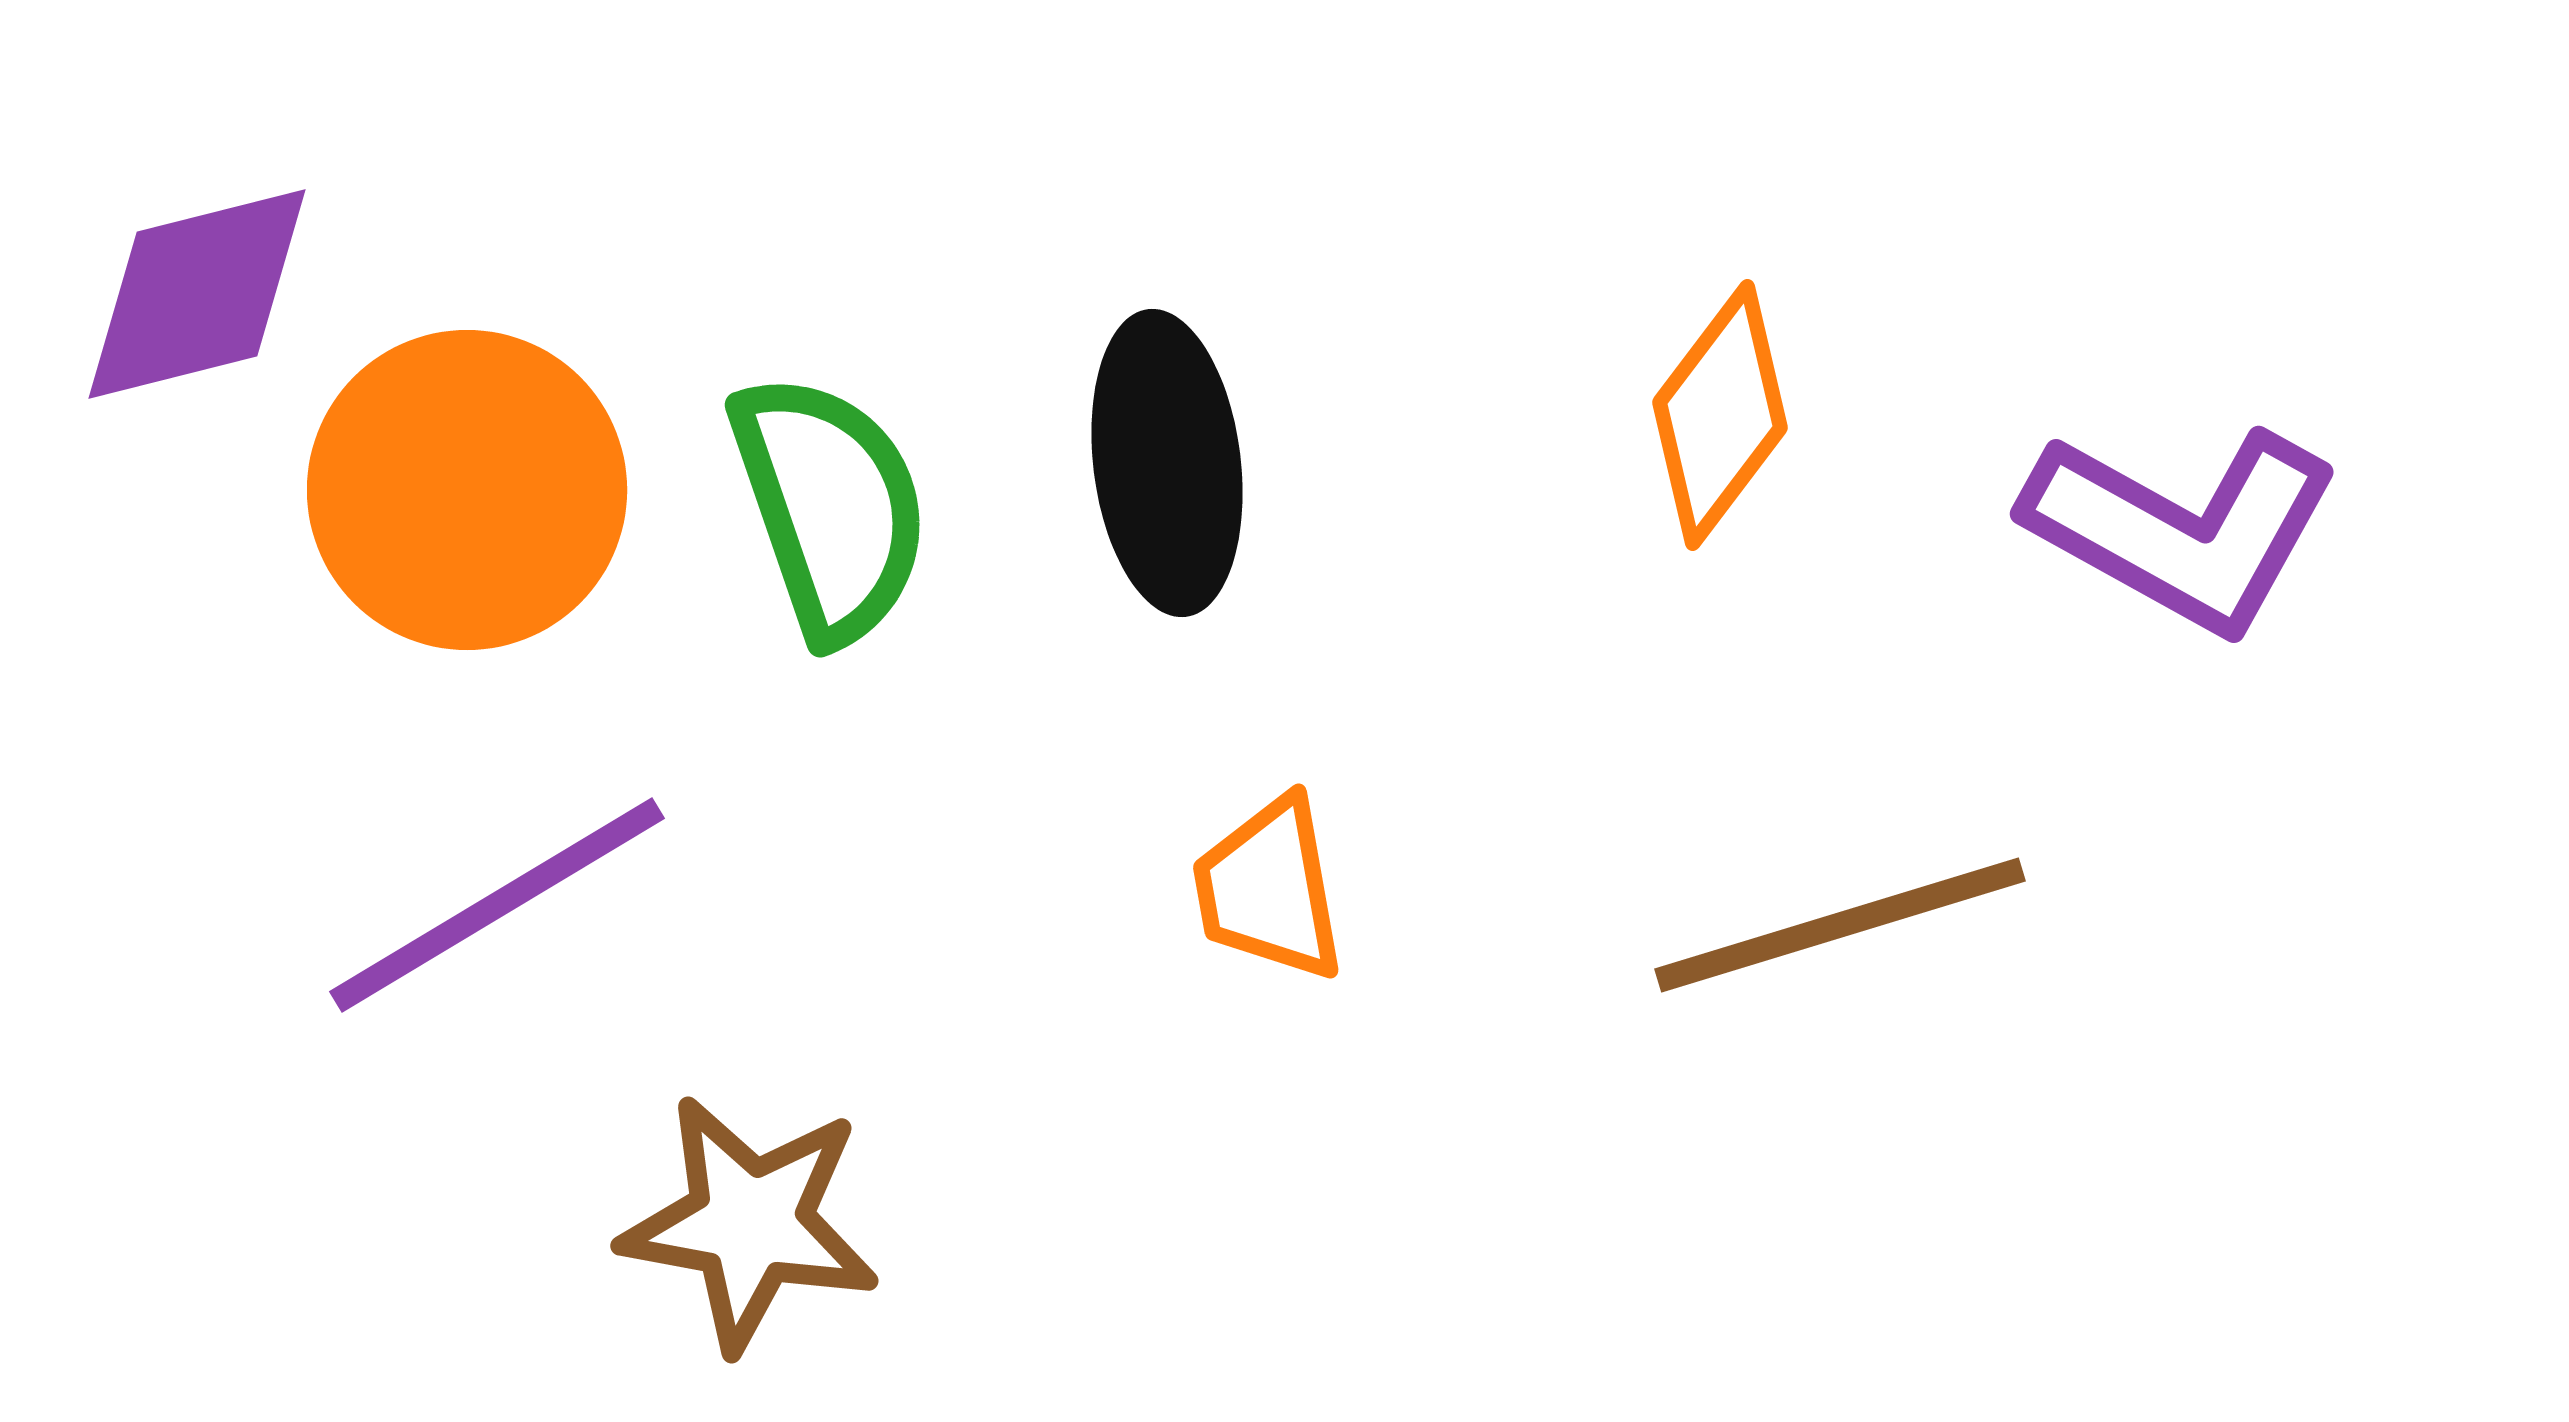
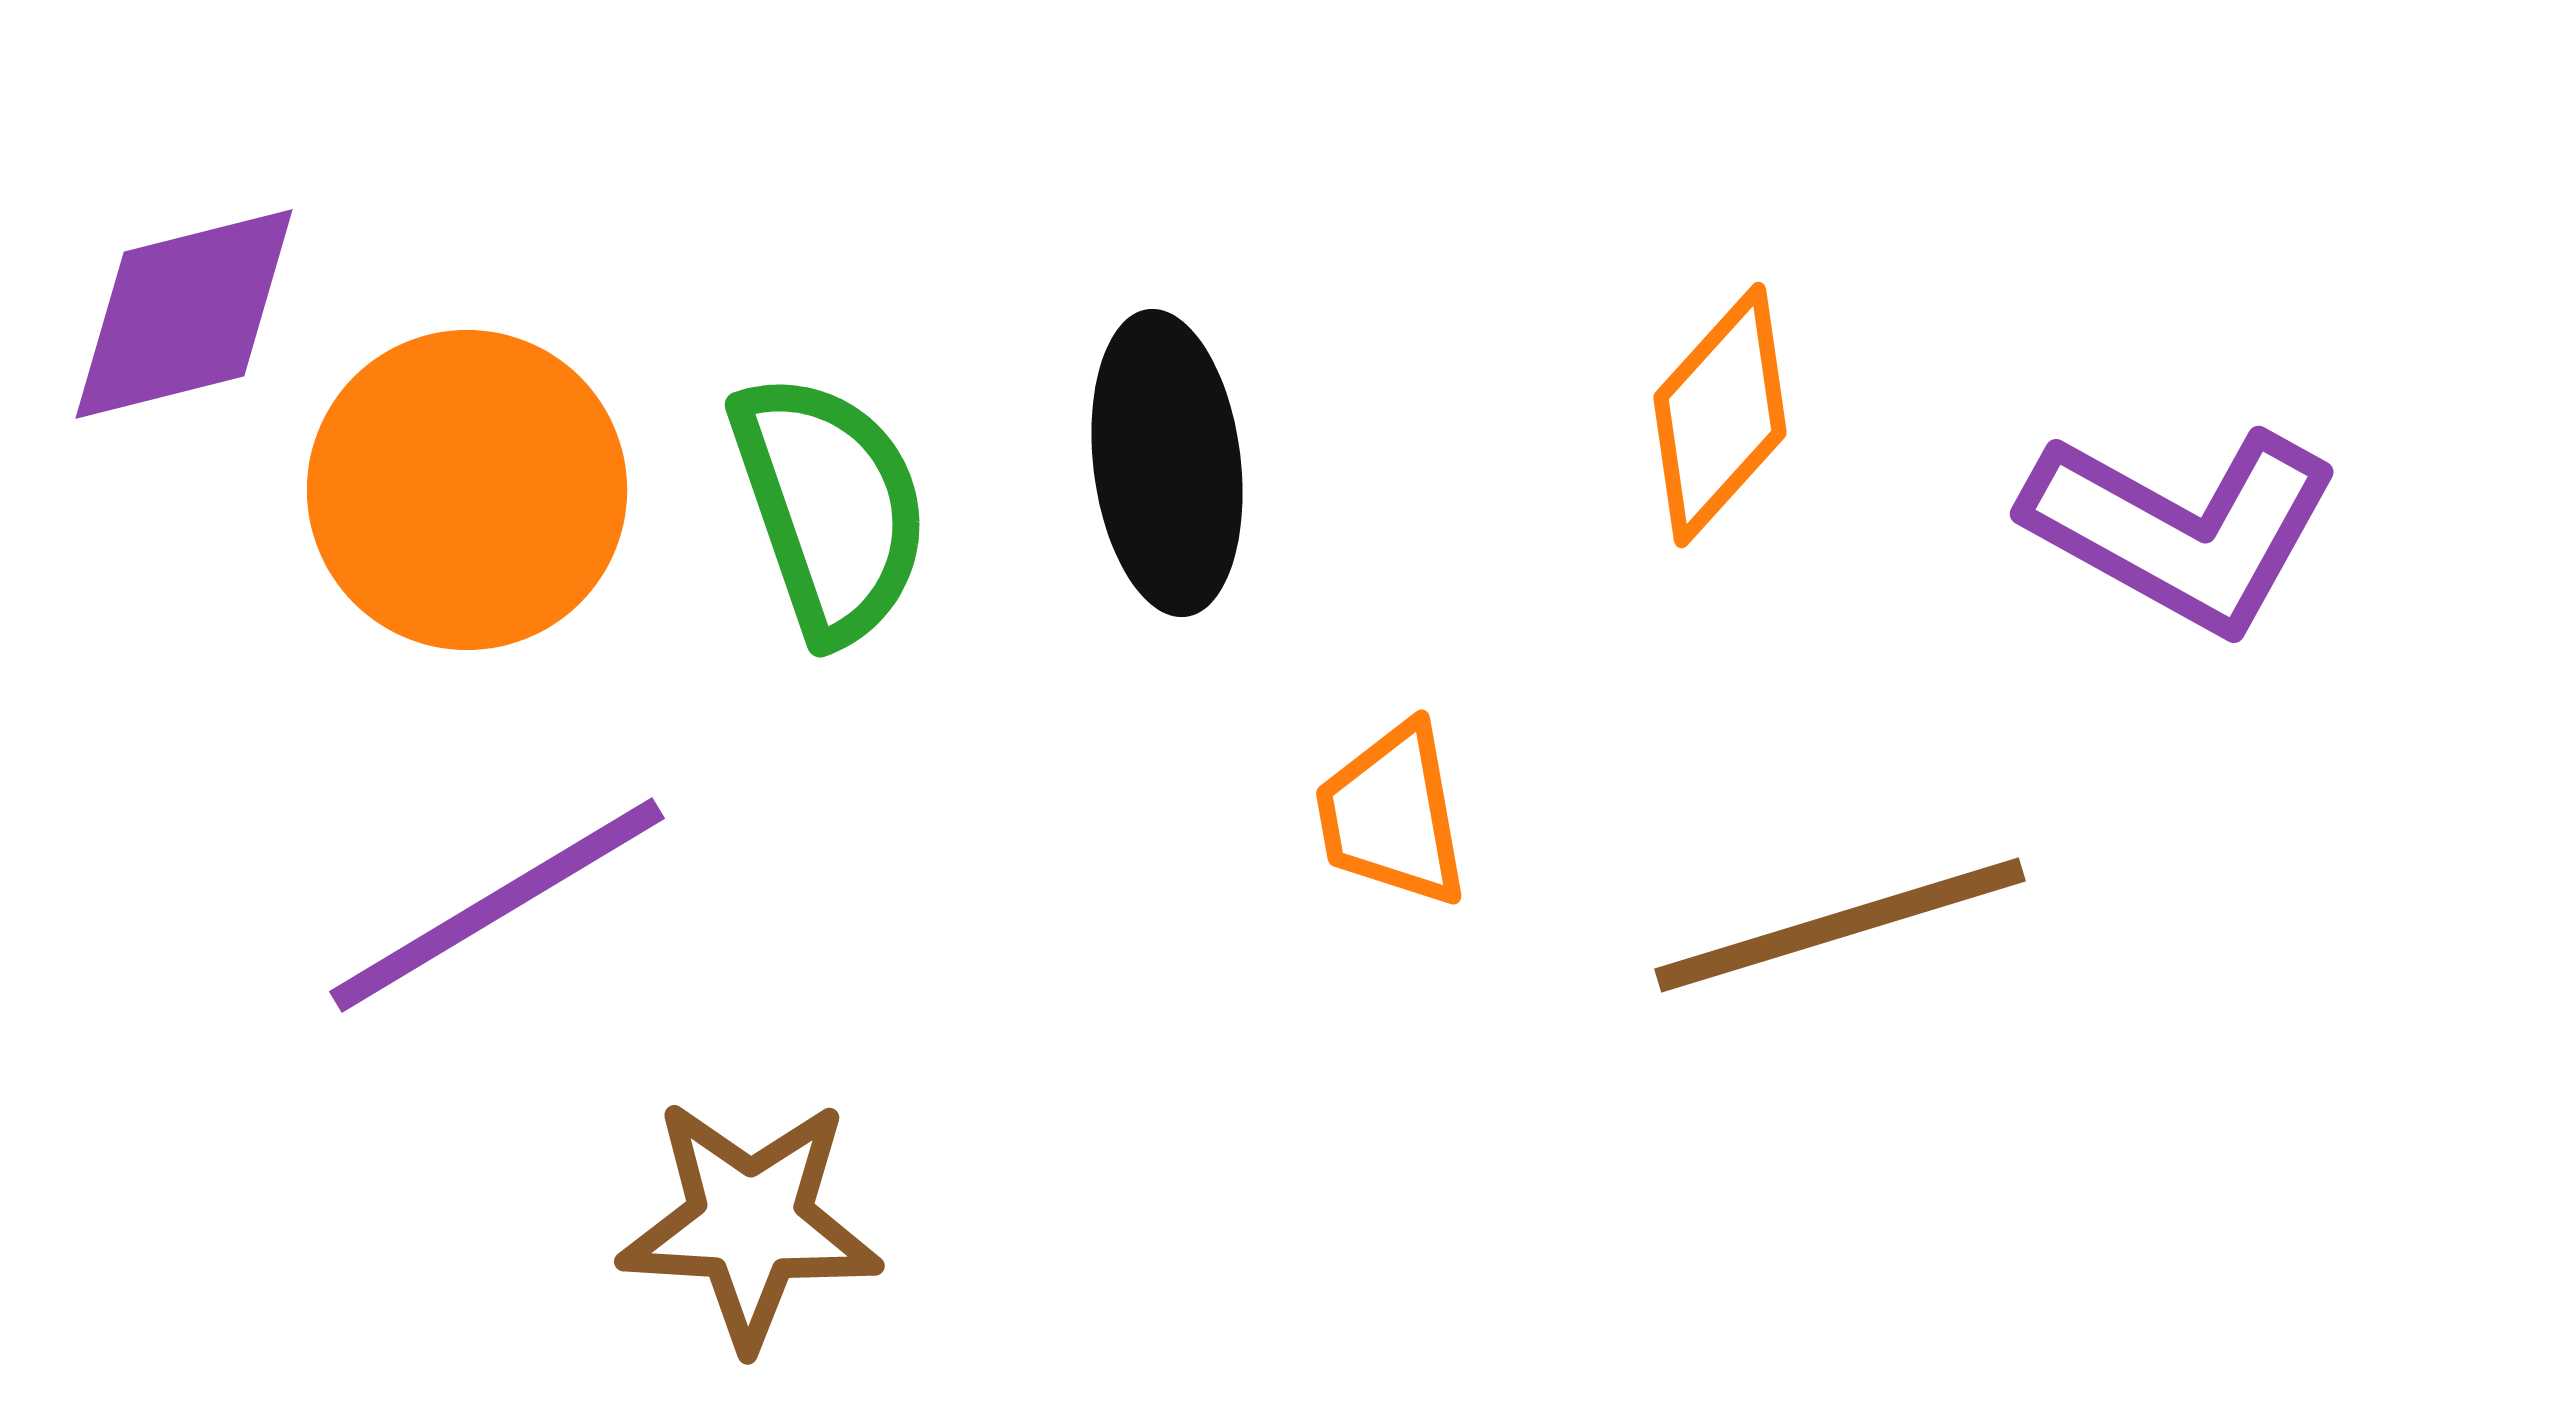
purple diamond: moved 13 px left, 20 px down
orange diamond: rotated 5 degrees clockwise
orange trapezoid: moved 123 px right, 74 px up
brown star: rotated 7 degrees counterclockwise
